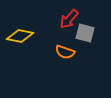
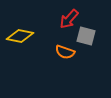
gray square: moved 1 px right, 3 px down
